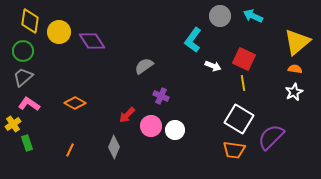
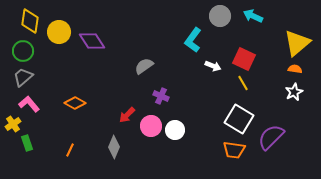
yellow triangle: moved 1 px down
yellow line: rotated 21 degrees counterclockwise
pink L-shape: rotated 15 degrees clockwise
